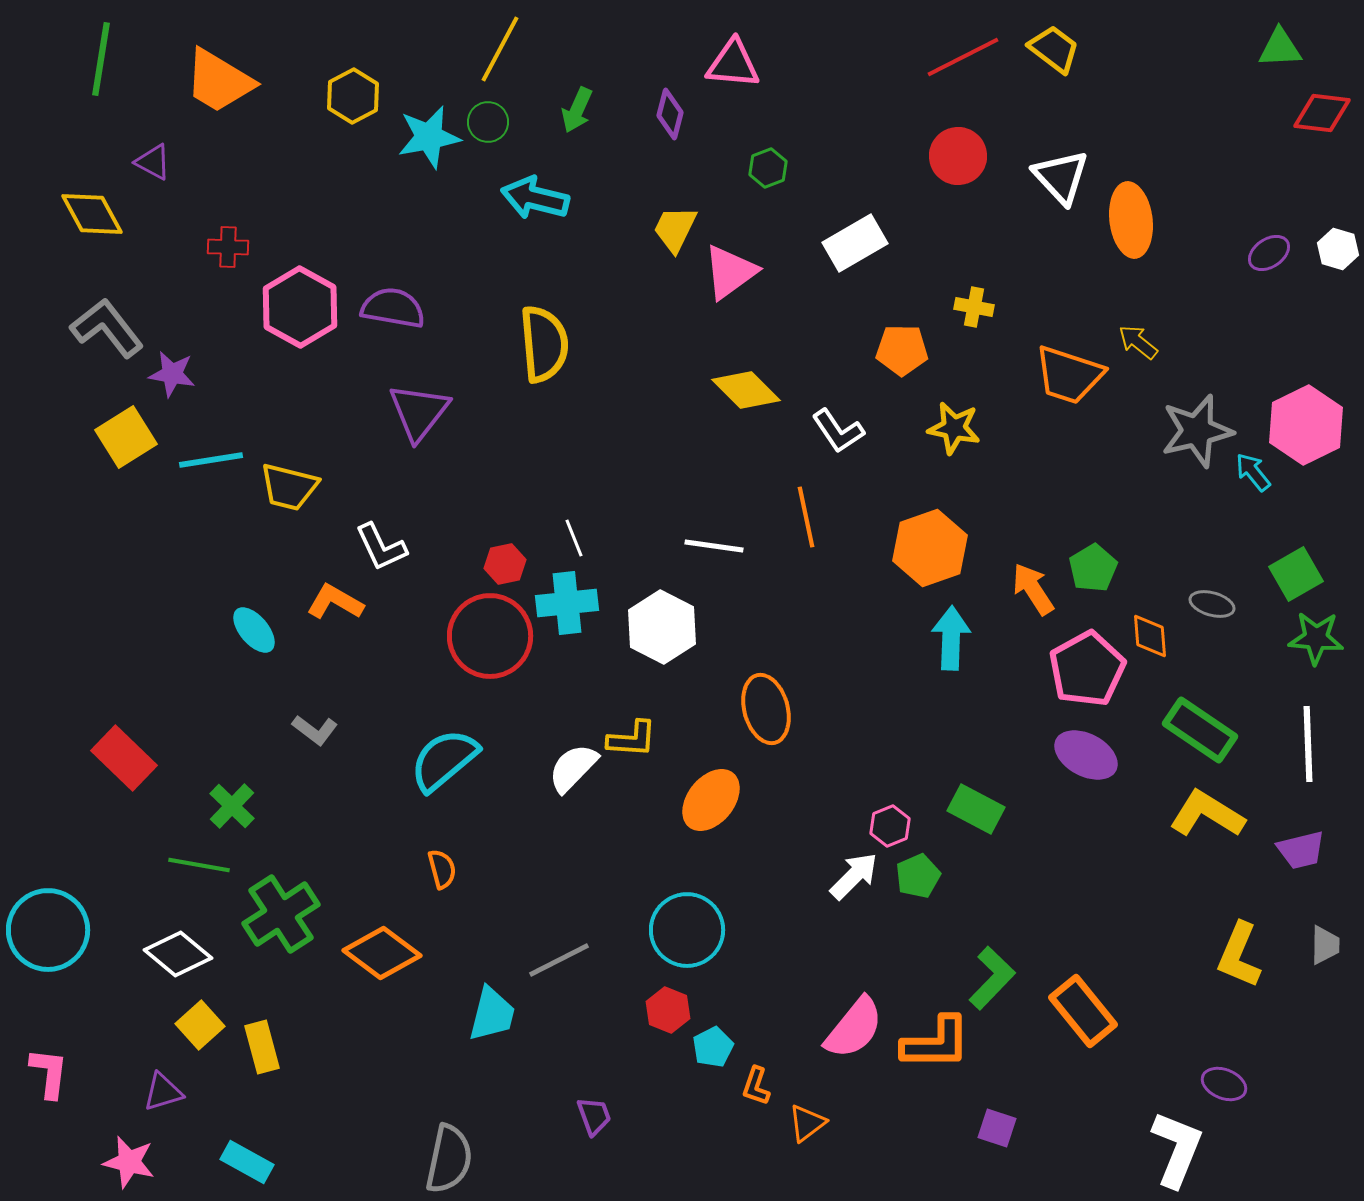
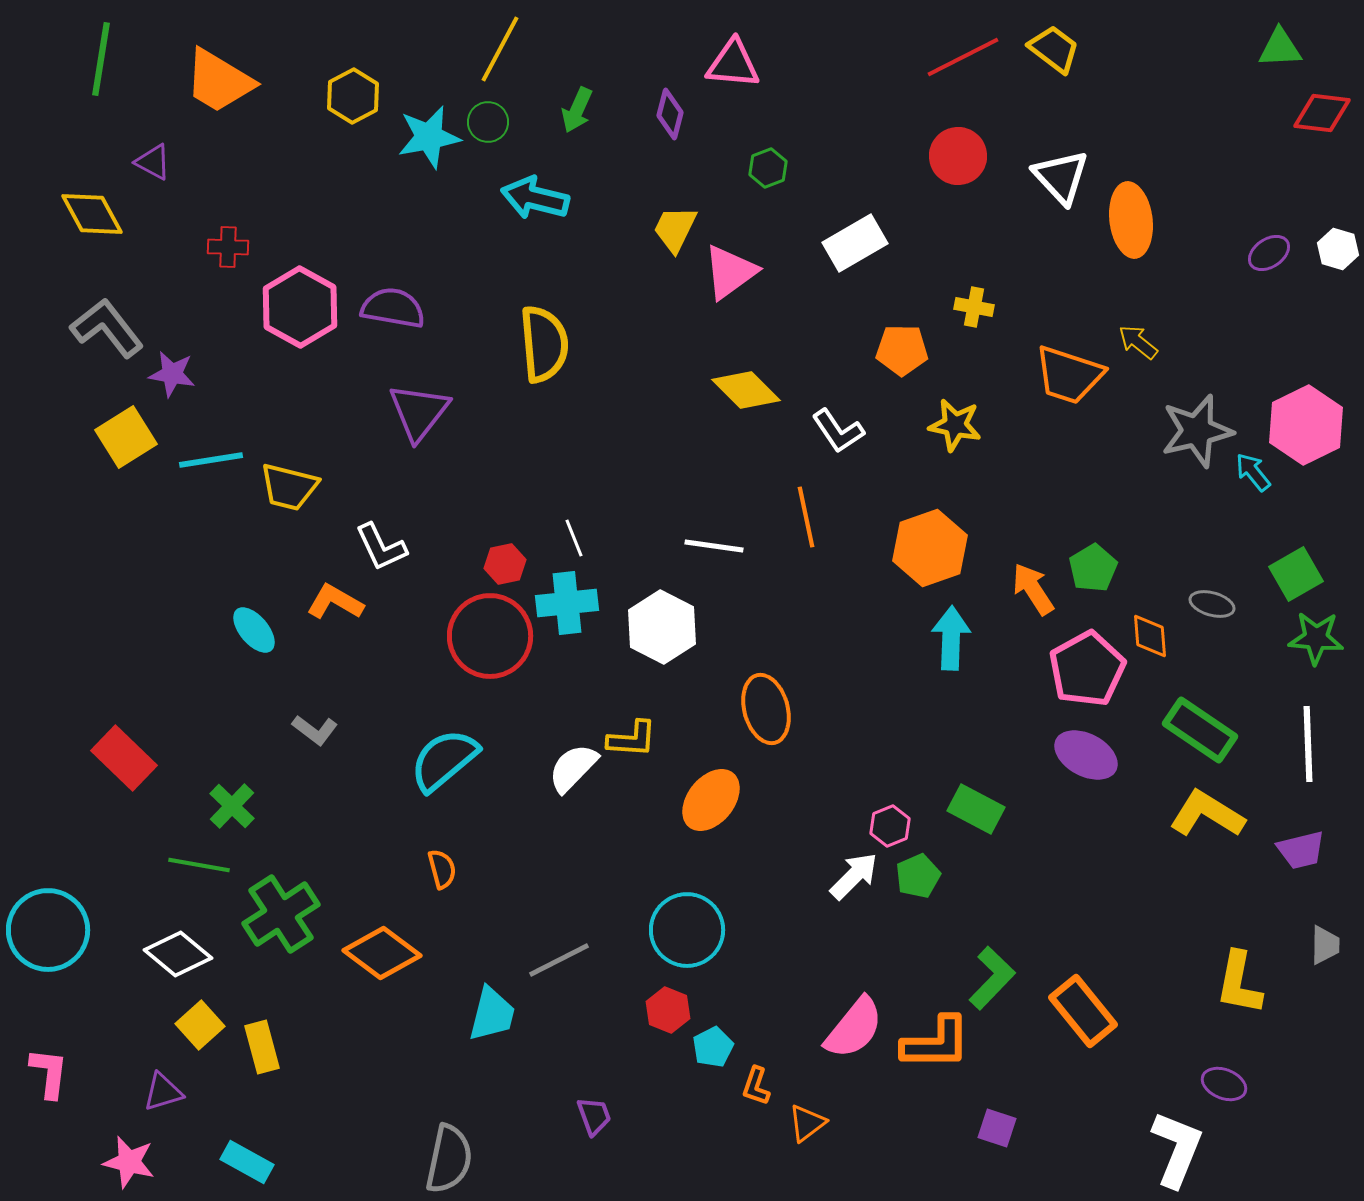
yellow star at (954, 428): moved 1 px right, 3 px up
yellow L-shape at (1239, 955): moved 28 px down; rotated 12 degrees counterclockwise
